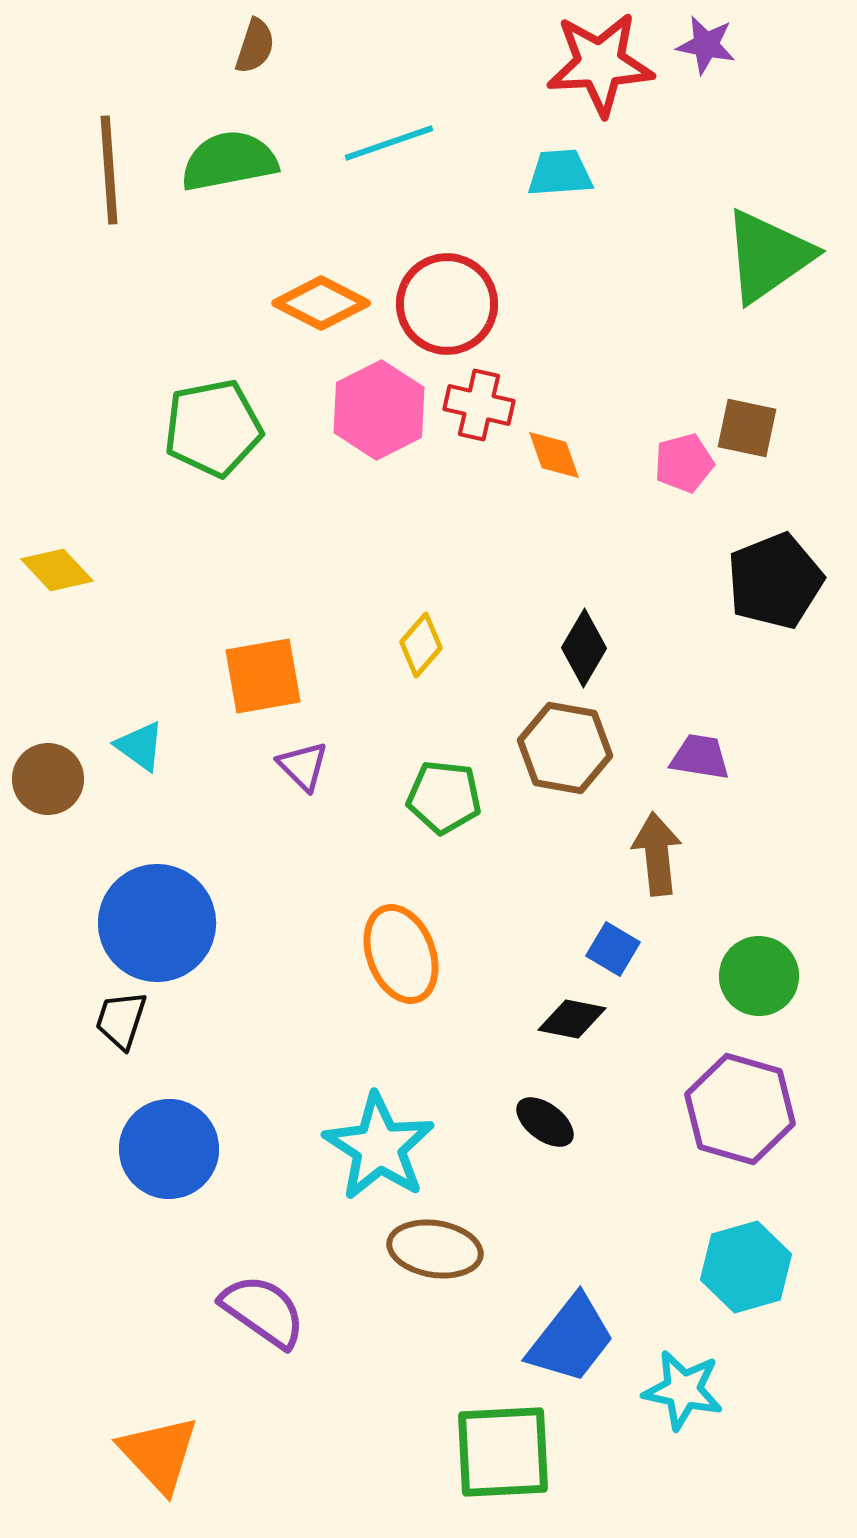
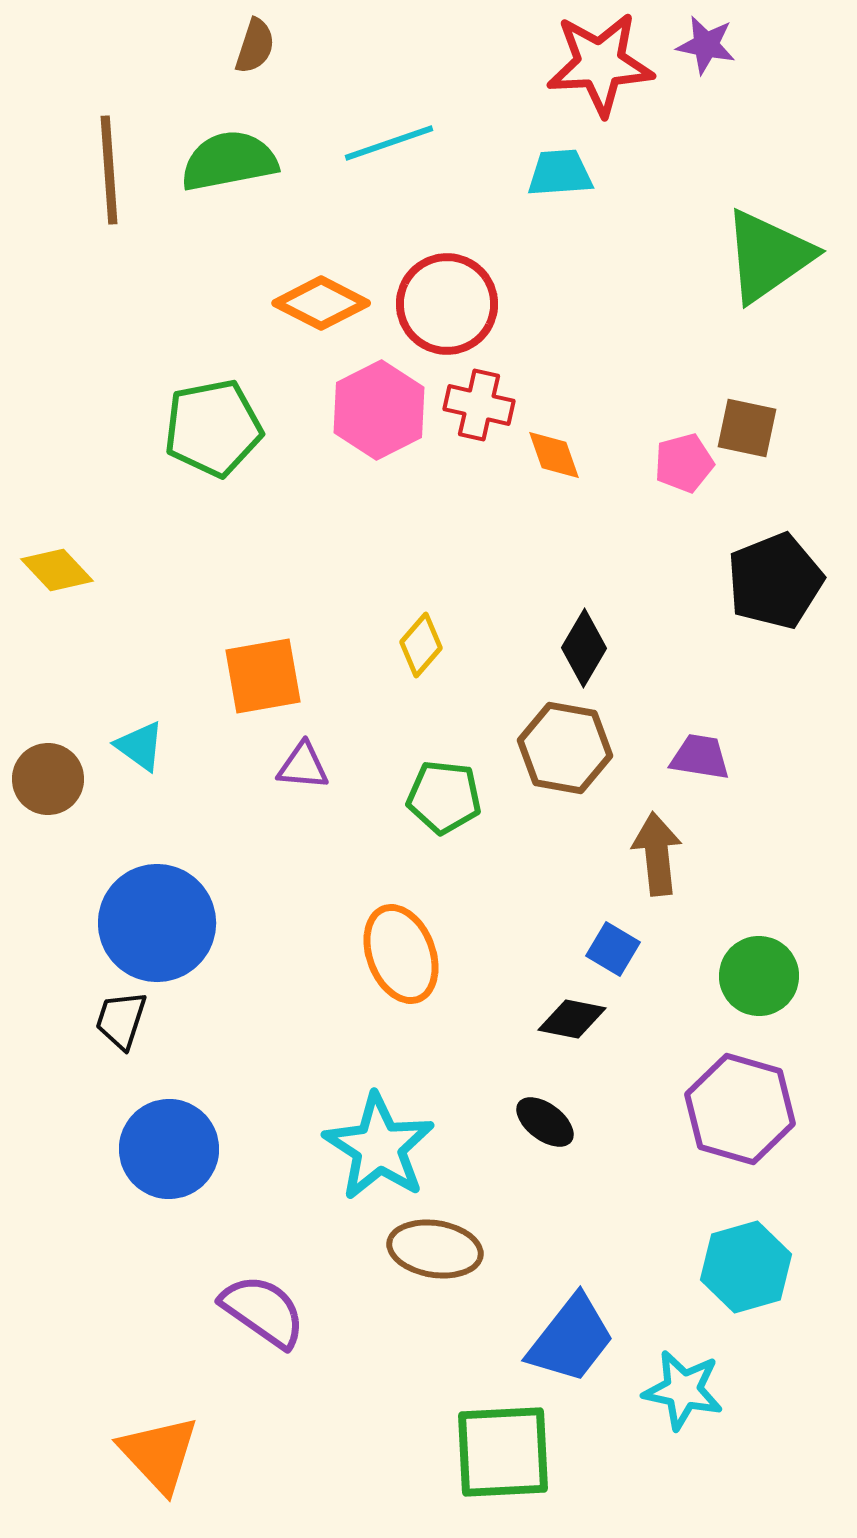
purple triangle at (303, 766): rotated 40 degrees counterclockwise
